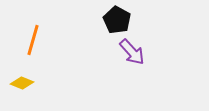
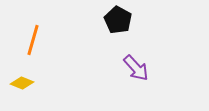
black pentagon: moved 1 px right
purple arrow: moved 4 px right, 16 px down
